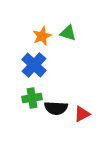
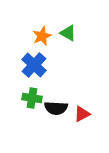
green triangle: rotated 12 degrees clockwise
green cross: rotated 18 degrees clockwise
